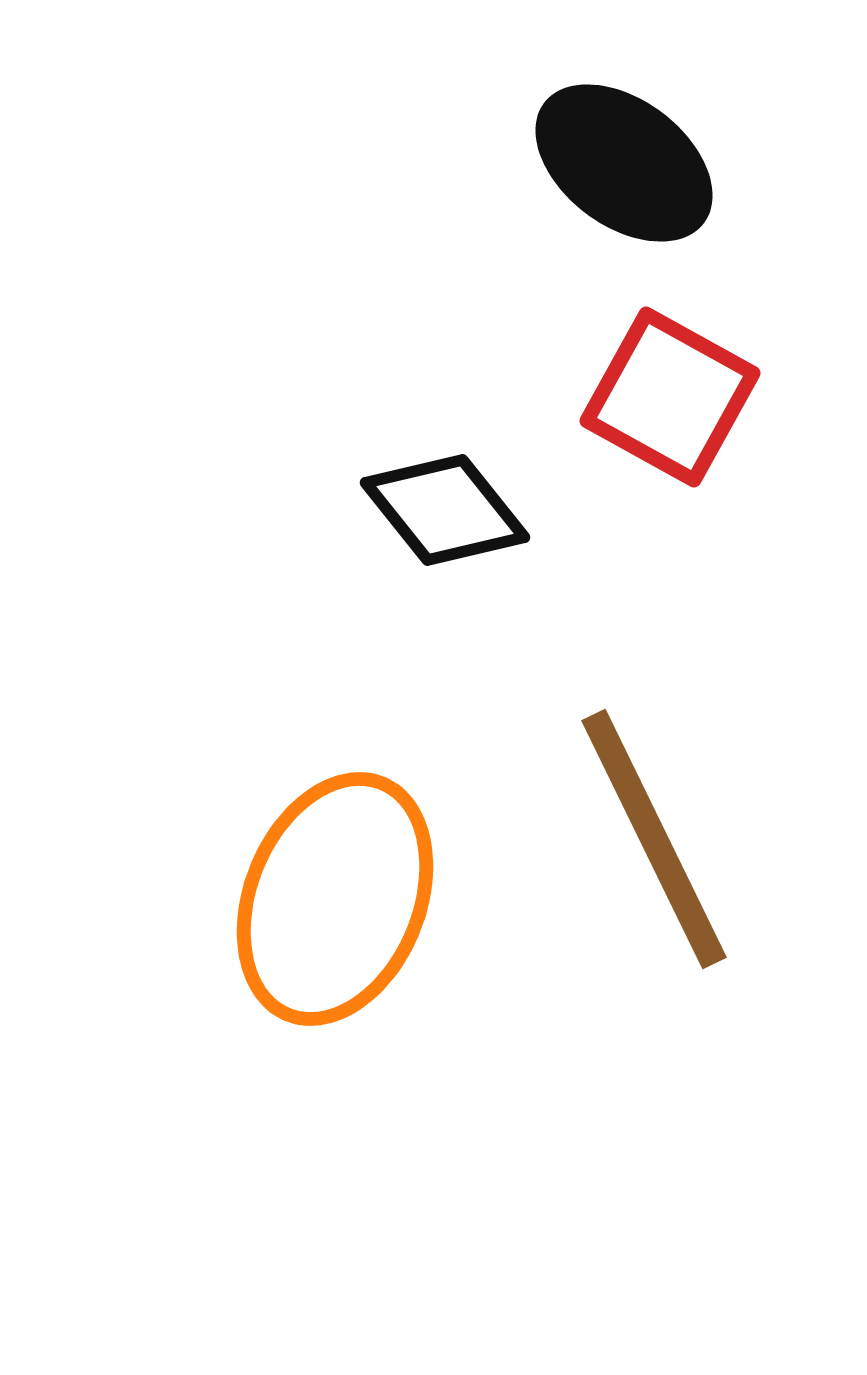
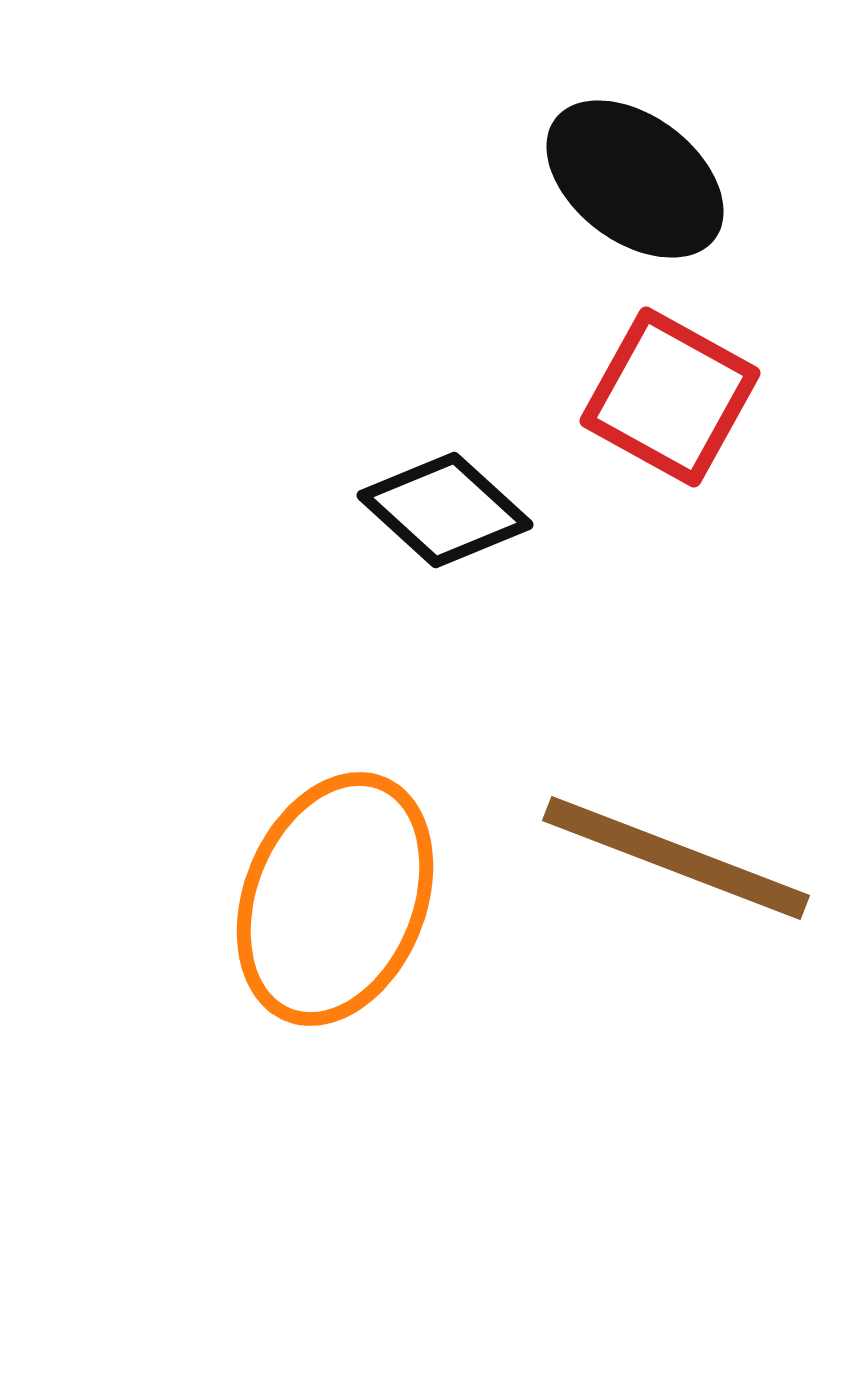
black ellipse: moved 11 px right, 16 px down
black diamond: rotated 9 degrees counterclockwise
brown line: moved 22 px right, 19 px down; rotated 43 degrees counterclockwise
